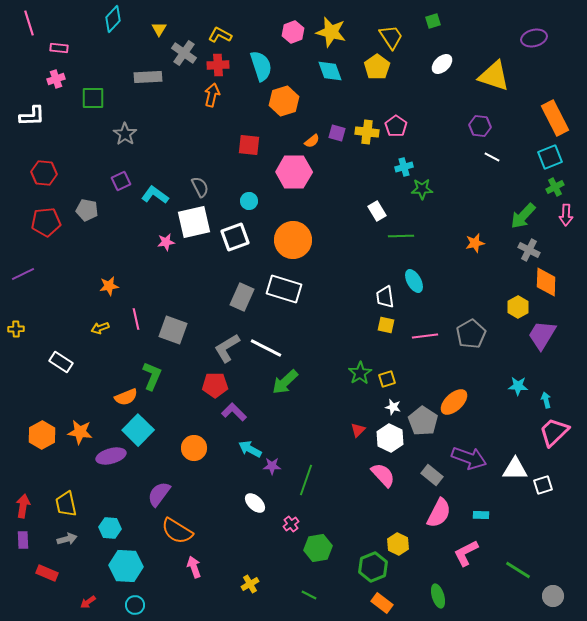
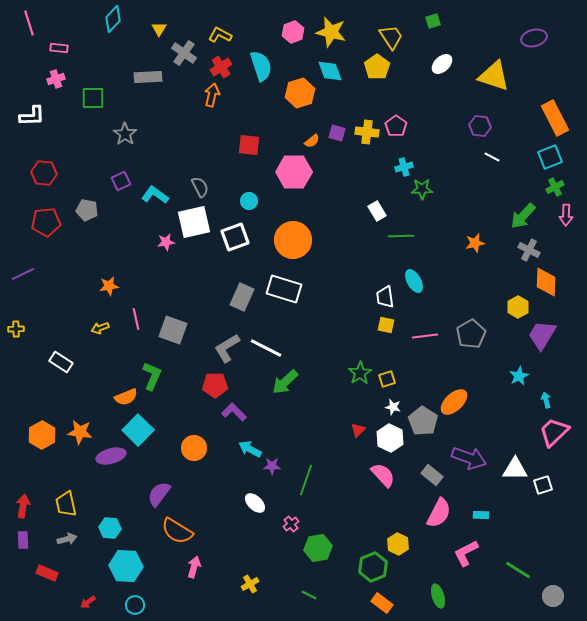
red cross at (218, 65): moved 3 px right, 2 px down; rotated 30 degrees counterclockwise
orange hexagon at (284, 101): moved 16 px right, 8 px up
cyan star at (518, 386): moved 1 px right, 10 px up; rotated 30 degrees counterclockwise
pink arrow at (194, 567): rotated 35 degrees clockwise
